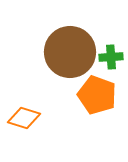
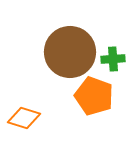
green cross: moved 2 px right, 2 px down
orange pentagon: moved 3 px left, 1 px down
